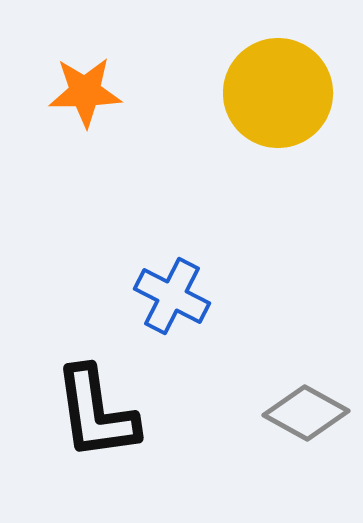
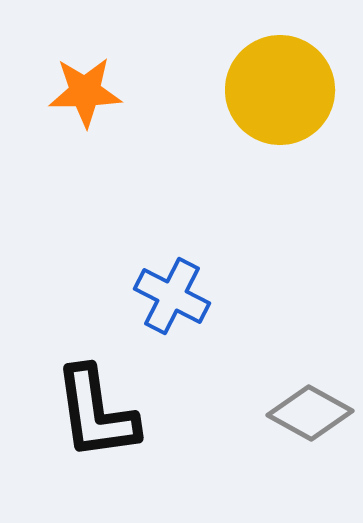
yellow circle: moved 2 px right, 3 px up
gray diamond: moved 4 px right
